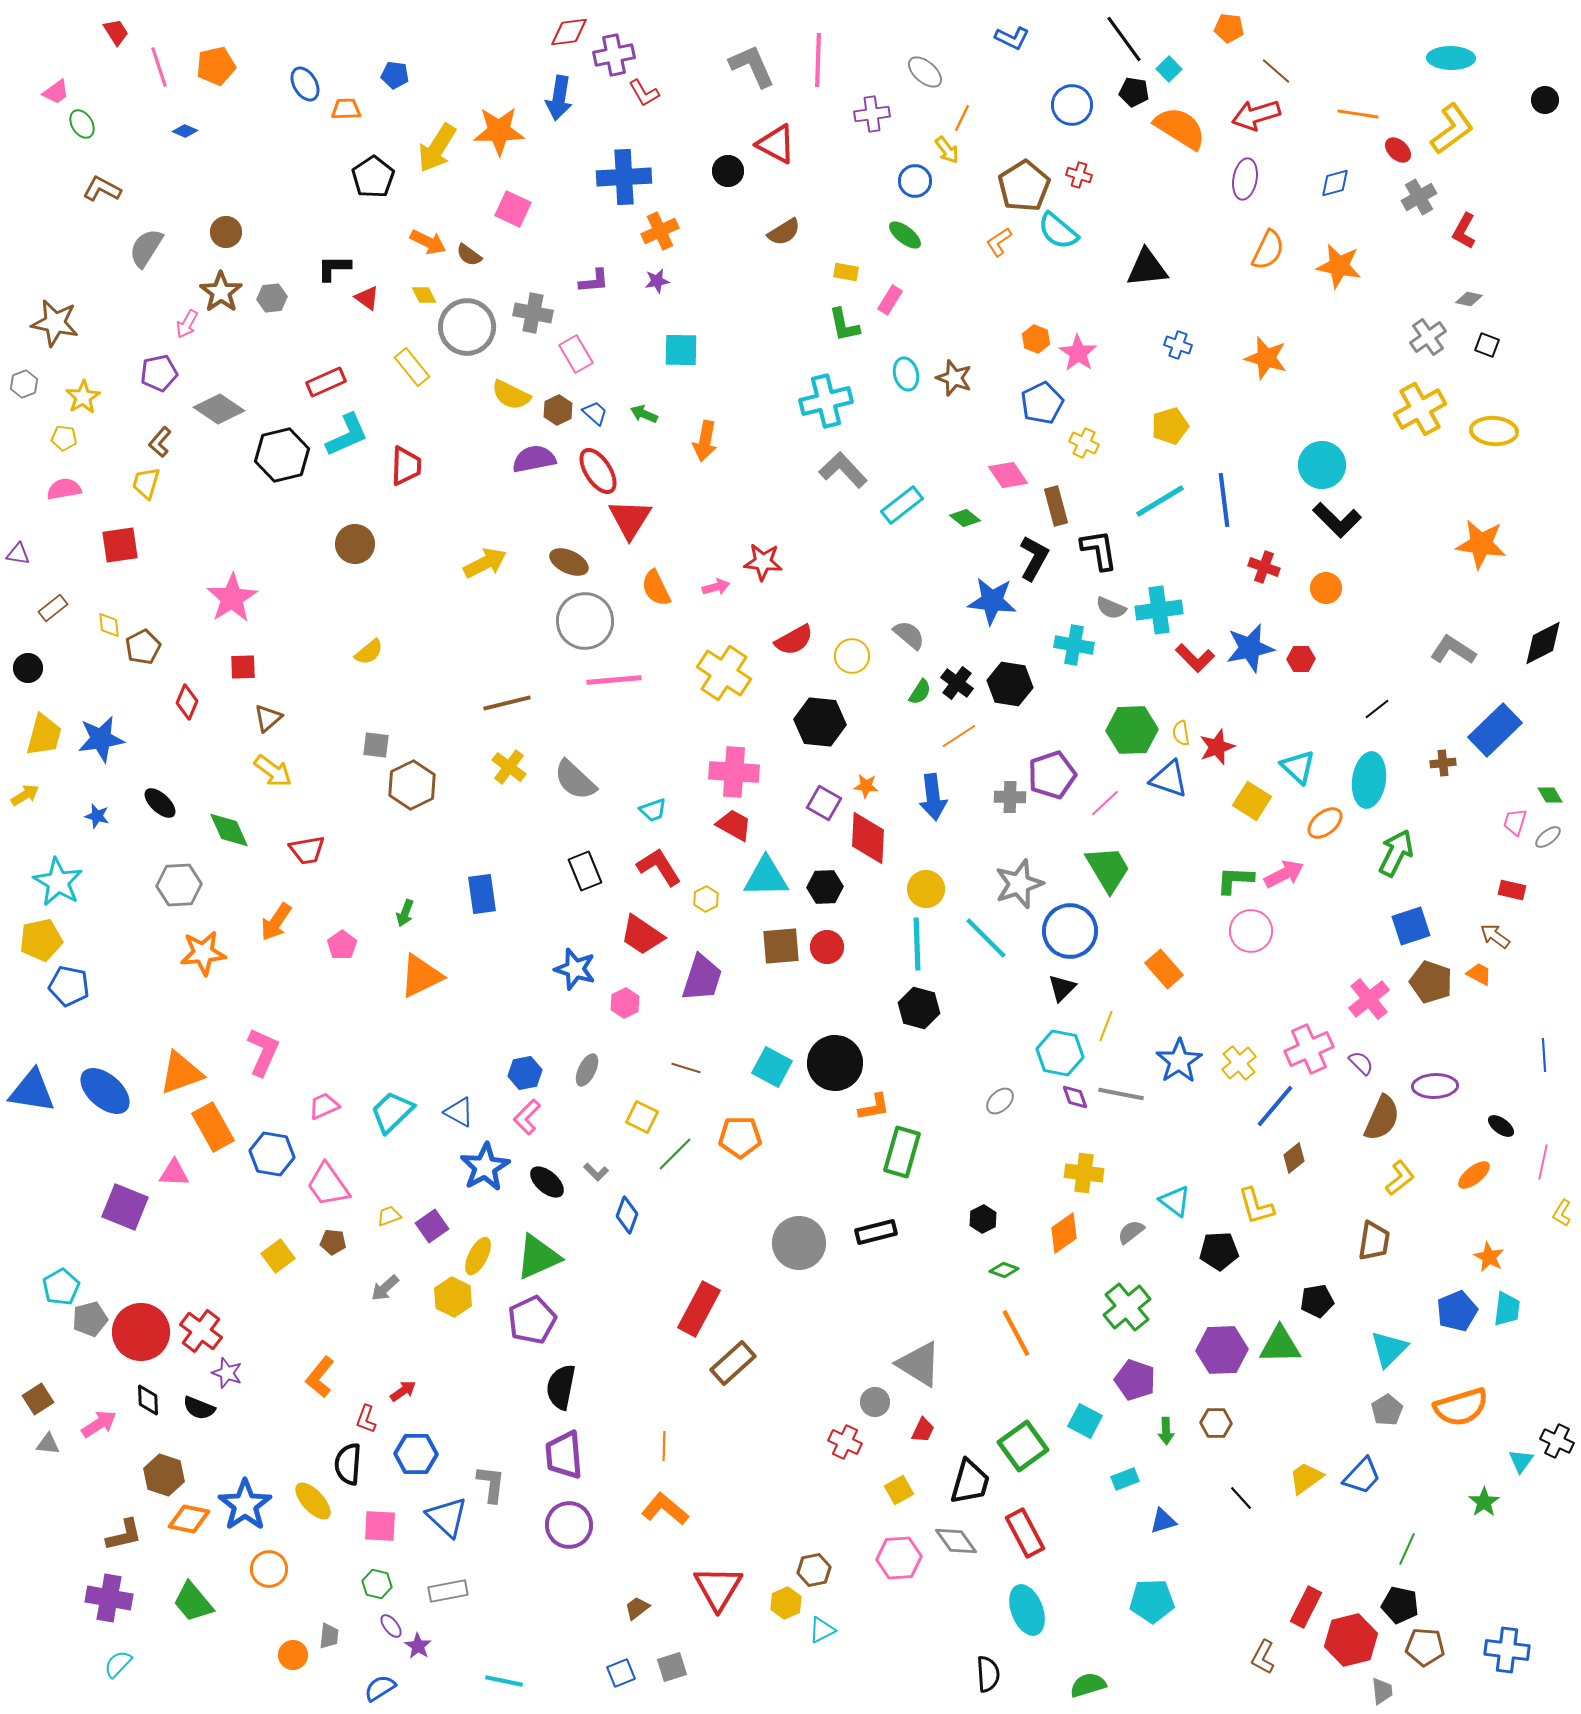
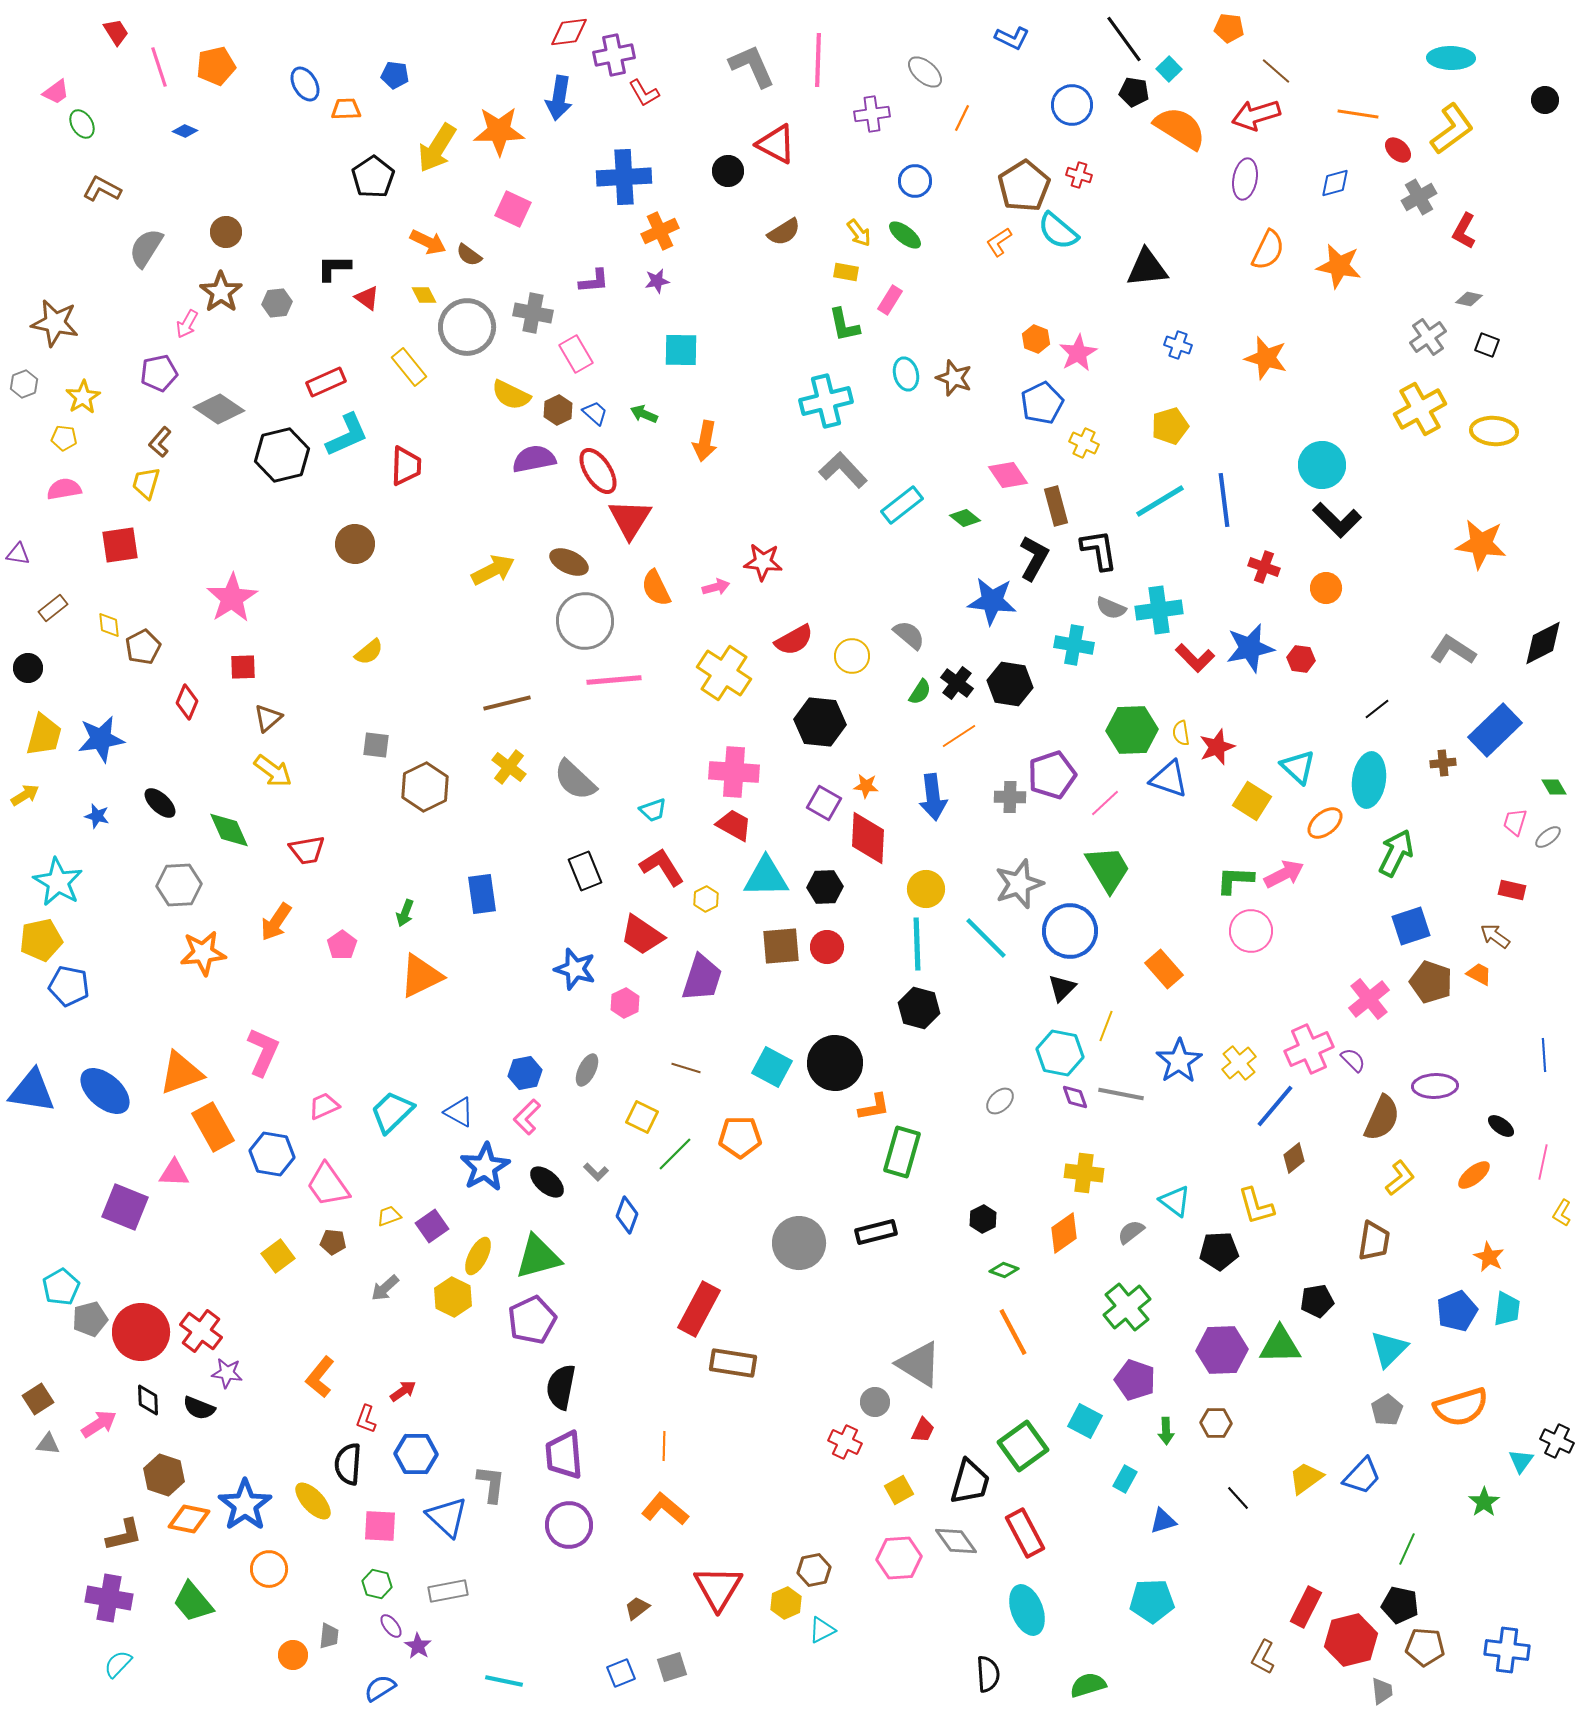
yellow arrow at (947, 150): moved 88 px left, 83 px down
gray hexagon at (272, 298): moved 5 px right, 5 px down
pink star at (1078, 353): rotated 9 degrees clockwise
yellow rectangle at (412, 367): moved 3 px left
yellow arrow at (485, 563): moved 8 px right, 7 px down
red hexagon at (1301, 659): rotated 8 degrees clockwise
brown hexagon at (412, 785): moved 13 px right, 2 px down
green diamond at (1550, 795): moved 4 px right, 8 px up
red L-shape at (659, 867): moved 3 px right
purple semicircle at (1361, 1063): moved 8 px left, 3 px up
green triangle at (538, 1257): rotated 9 degrees clockwise
orange line at (1016, 1333): moved 3 px left, 1 px up
brown rectangle at (733, 1363): rotated 51 degrees clockwise
purple star at (227, 1373): rotated 12 degrees counterclockwise
cyan rectangle at (1125, 1479): rotated 40 degrees counterclockwise
black line at (1241, 1498): moved 3 px left
